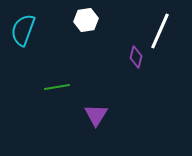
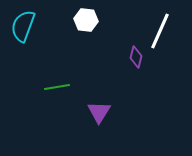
white hexagon: rotated 15 degrees clockwise
cyan semicircle: moved 4 px up
purple triangle: moved 3 px right, 3 px up
